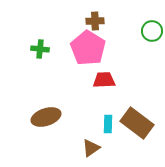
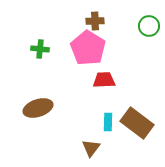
green circle: moved 3 px left, 5 px up
brown ellipse: moved 8 px left, 9 px up
cyan rectangle: moved 2 px up
brown triangle: rotated 18 degrees counterclockwise
